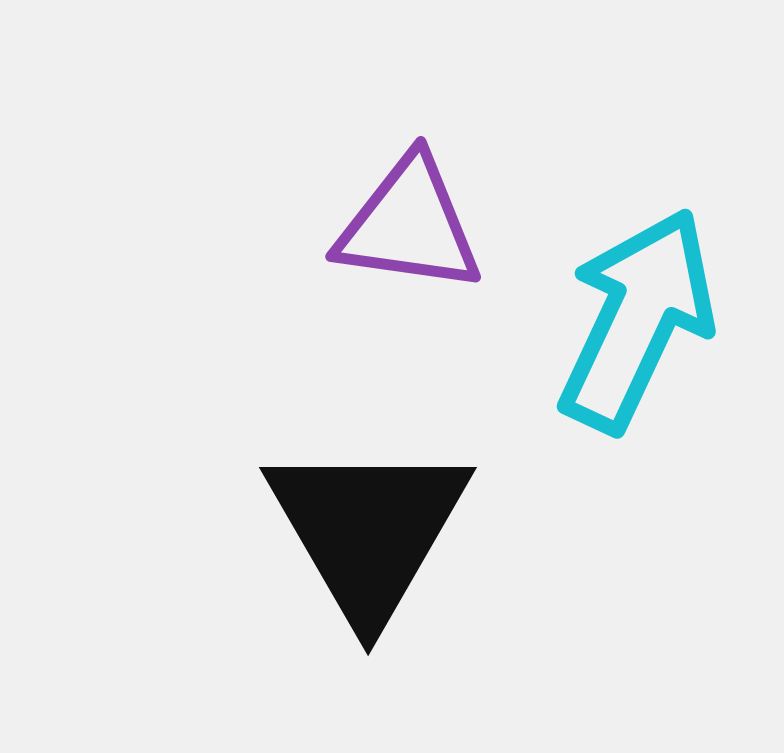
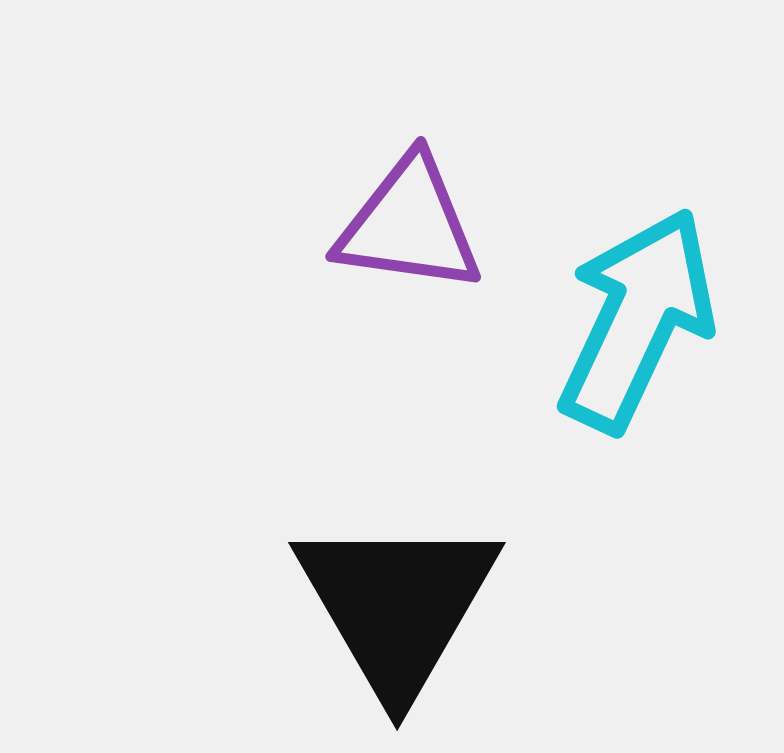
black triangle: moved 29 px right, 75 px down
